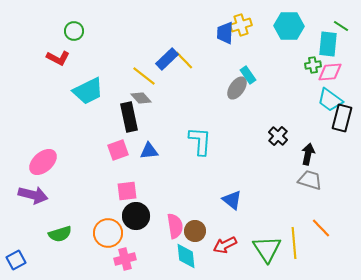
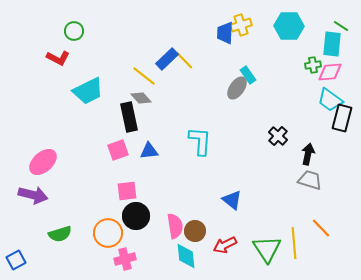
cyan rectangle at (328, 44): moved 4 px right
